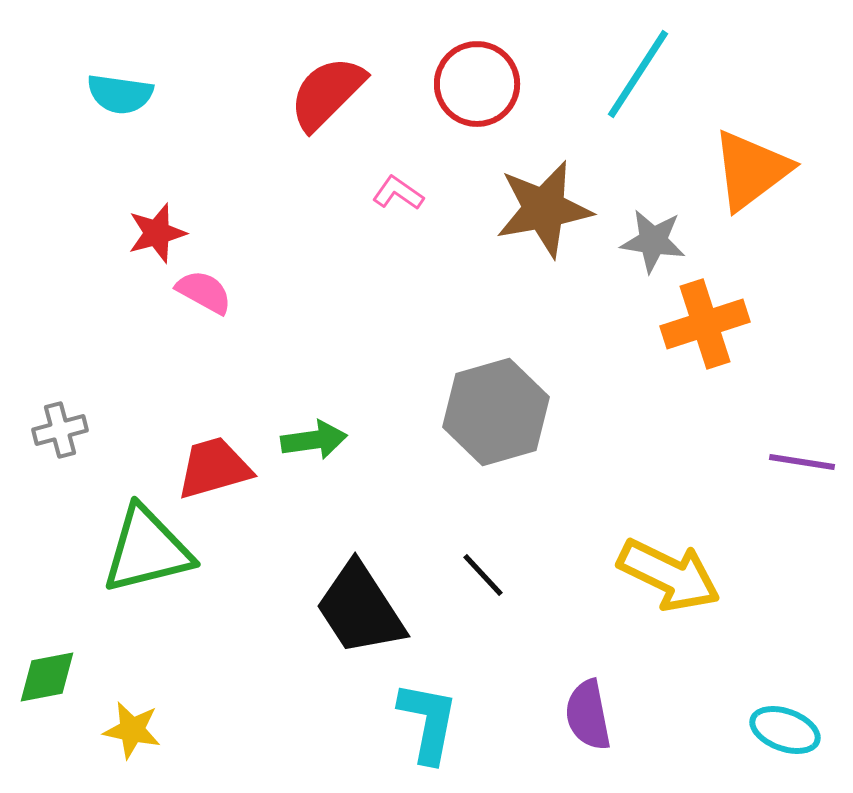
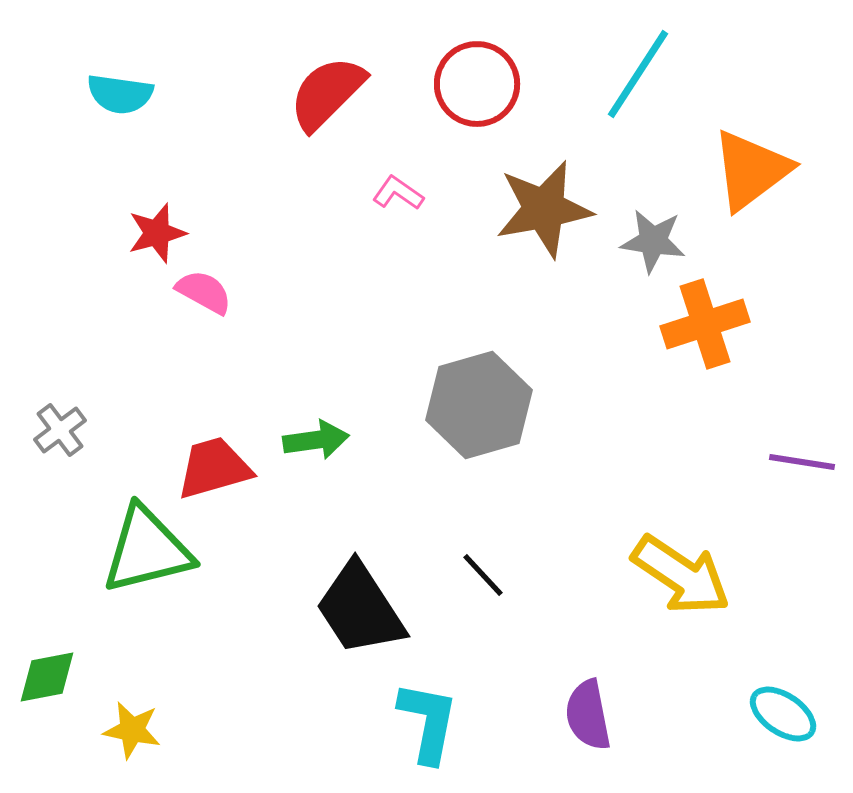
gray hexagon: moved 17 px left, 7 px up
gray cross: rotated 22 degrees counterclockwise
green arrow: moved 2 px right
yellow arrow: moved 12 px right; rotated 8 degrees clockwise
cyan ellipse: moved 2 px left, 16 px up; rotated 14 degrees clockwise
